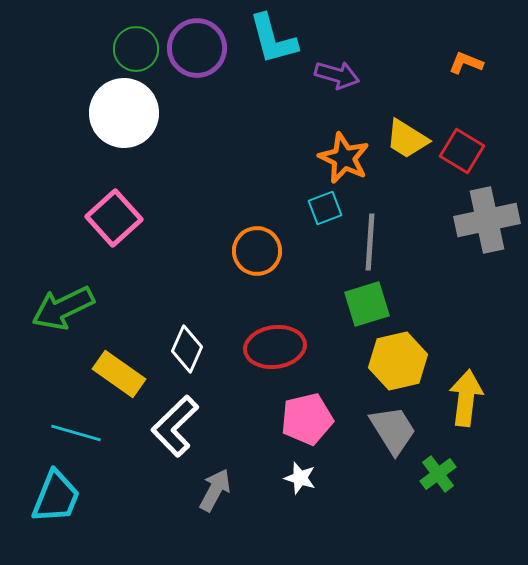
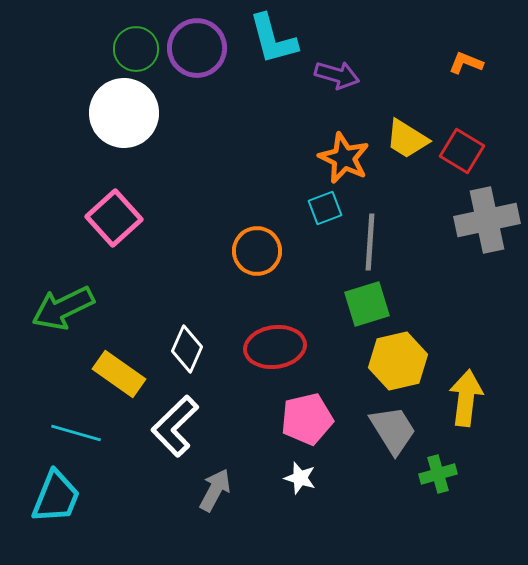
green cross: rotated 21 degrees clockwise
